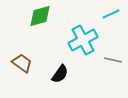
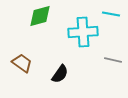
cyan line: rotated 36 degrees clockwise
cyan cross: moved 8 px up; rotated 24 degrees clockwise
